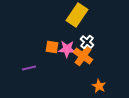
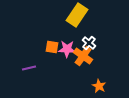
white cross: moved 2 px right, 1 px down
